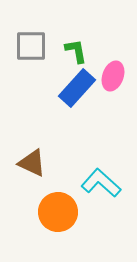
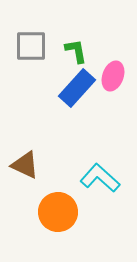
brown triangle: moved 7 px left, 2 px down
cyan L-shape: moved 1 px left, 5 px up
